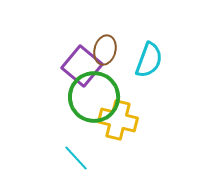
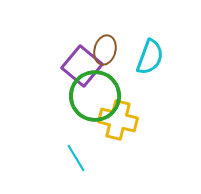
cyan semicircle: moved 1 px right, 3 px up
green circle: moved 1 px right, 1 px up
cyan line: rotated 12 degrees clockwise
